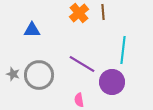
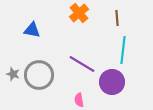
brown line: moved 14 px right, 6 px down
blue triangle: rotated 12 degrees clockwise
